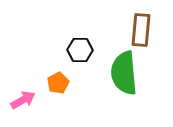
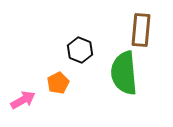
black hexagon: rotated 20 degrees clockwise
